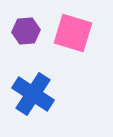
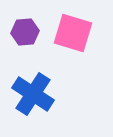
purple hexagon: moved 1 px left, 1 px down
